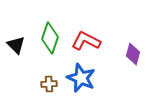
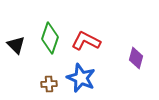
purple diamond: moved 3 px right, 4 px down
